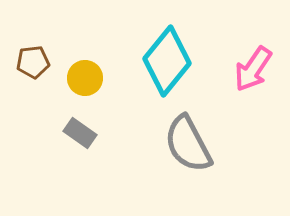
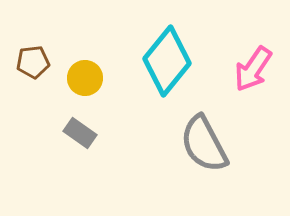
gray semicircle: moved 16 px right
